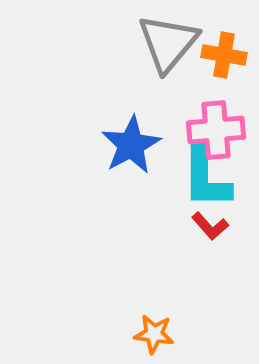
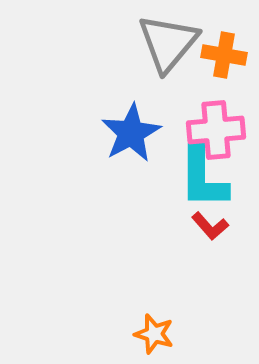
blue star: moved 12 px up
cyan L-shape: moved 3 px left
orange star: rotated 9 degrees clockwise
